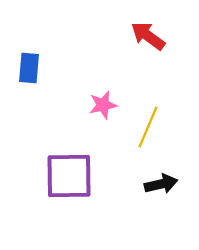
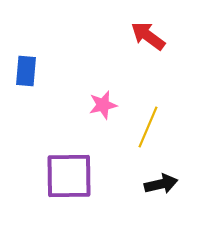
blue rectangle: moved 3 px left, 3 px down
